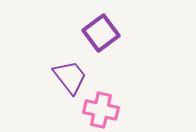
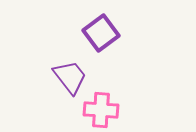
pink cross: rotated 8 degrees counterclockwise
